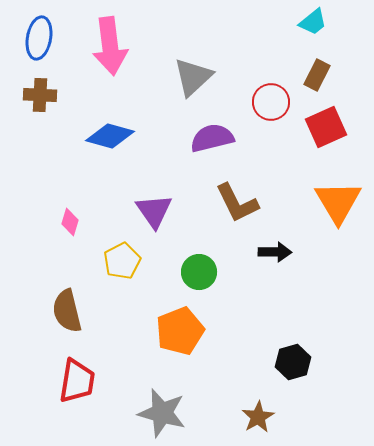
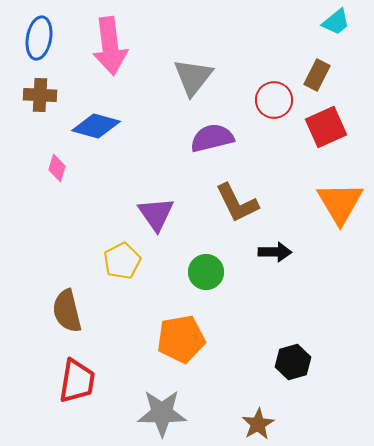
cyan trapezoid: moved 23 px right
gray triangle: rotated 9 degrees counterclockwise
red circle: moved 3 px right, 2 px up
blue diamond: moved 14 px left, 10 px up
orange triangle: moved 2 px right, 1 px down
purple triangle: moved 2 px right, 3 px down
pink diamond: moved 13 px left, 54 px up
green circle: moved 7 px right
orange pentagon: moved 1 px right, 8 px down; rotated 12 degrees clockwise
gray star: rotated 15 degrees counterclockwise
brown star: moved 7 px down
